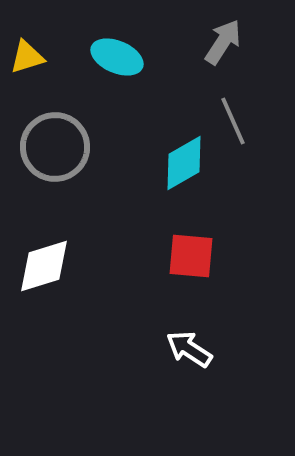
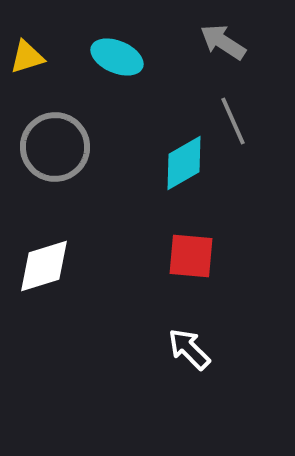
gray arrow: rotated 90 degrees counterclockwise
white arrow: rotated 12 degrees clockwise
